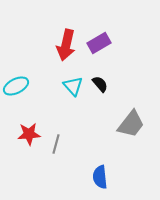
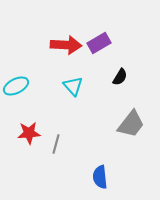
red arrow: rotated 100 degrees counterclockwise
black semicircle: moved 20 px right, 7 px up; rotated 72 degrees clockwise
red star: moved 1 px up
